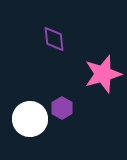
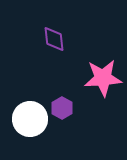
pink star: moved 4 px down; rotated 12 degrees clockwise
